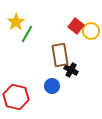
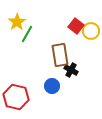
yellow star: moved 1 px right
